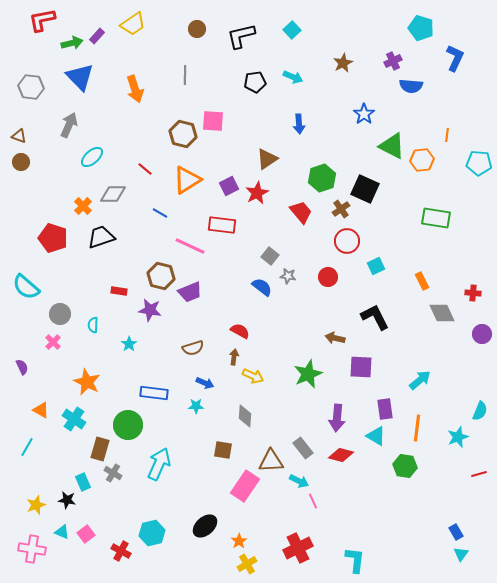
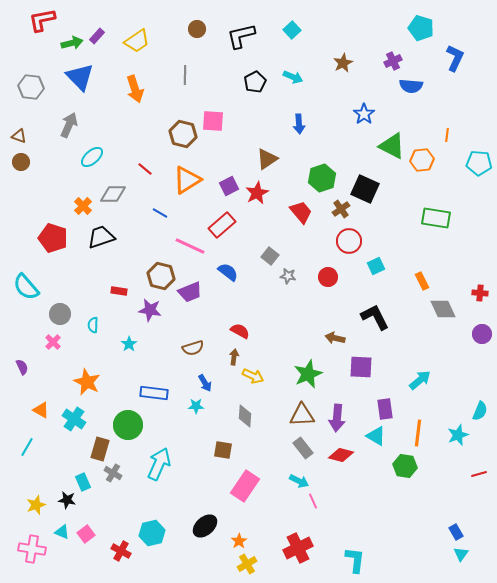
yellow trapezoid at (133, 24): moved 4 px right, 17 px down
black pentagon at (255, 82): rotated 20 degrees counterclockwise
red rectangle at (222, 225): rotated 48 degrees counterclockwise
red circle at (347, 241): moved 2 px right
cyan semicircle at (26, 287): rotated 8 degrees clockwise
blue semicircle at (262, 287): moved 34 px left, 15 px up
red cross at (473, 293): moved 7 px right
gray diamond at (442, 313): moved 1 px right, 4 px up
blue arrow at (205, 383): rotated 36 degrees clockwise
orange line at (417, 428): moved 1 px right, 5 px down
cyan star at (458, 437): moved 2 px up
brown triangle at (271, 461): moved 31 px right, 46 px up
